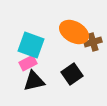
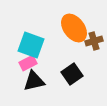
orange ellipse: moved 4 px up; rotated 24 degrees clockwise
brown cross: moved 1 px right, 1 px up
